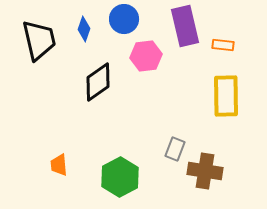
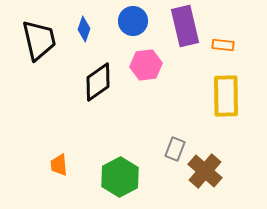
blue circle: moved 9 px right, 2 px down
pink hexagon: moved 9 px down
brown cross: rotated 32 degrees clockwise
